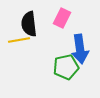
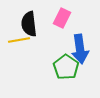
green pentagon: rotated 25 degrees counterclockwise
